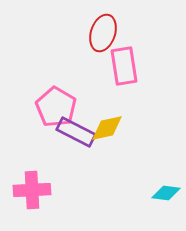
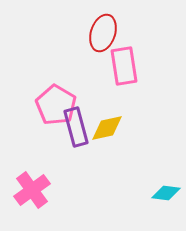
pink pentagon: moved 2 px up
purple rectangle: moved 5 px up; rotated 48 degrees clockwise
pink cross: rotated 33 degrees counterclockwise
